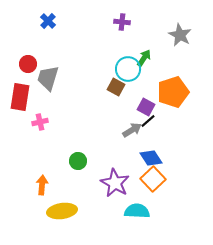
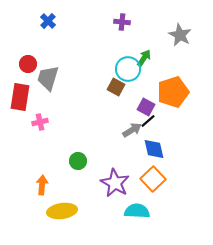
blue diamond: moved 3 px right, 9 px up; rotated 20 degrees clockwise
